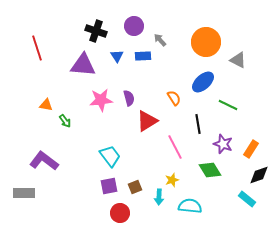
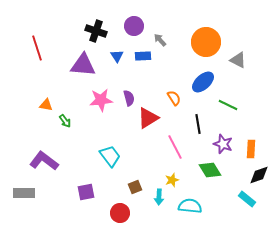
red triangle: moved 1 px right, 3 px up
orange rectangle: rotated 30 degrees counterclockwise
purple square: moved 23 px left, 6 px down
